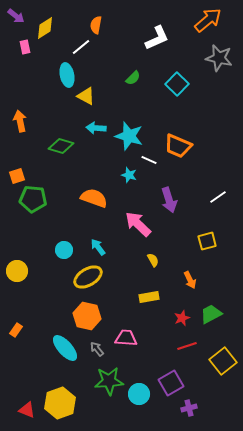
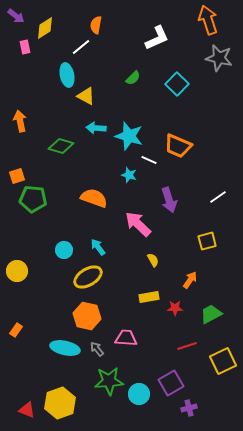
orange arrow at (208, 20): rotated 68 degrees counterclockwise
orange arrow at (190, 280): rotated 120 degrees counterclockwise
red star at (182, 318): moved 7 px left, 10 px up; rotated 21 degrees clockwise
cyan ellipse at (65, 348): rotated 36 degrees counterclockwise
yellow square at (223, 361): rotated 12 degrees clockwise
